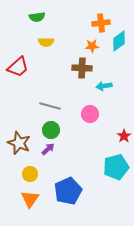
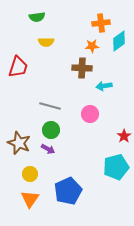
red trapezoid: rotated 30 degrees counterclockwise
purple arrow: rotated 72 degrees clockwise
